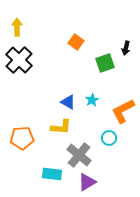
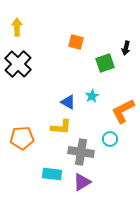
orange square: rotated 21 degrees counterclockwise
black cross: moved 1 px left, 4 px down
cyan star: moved 4 px up
cyan circle: moved 1 px right, 1 px down
gray cross: moved 2 px right, 3 px up; rotated 30 degrees counterclockwise
purple triangle: moved 5 px left
